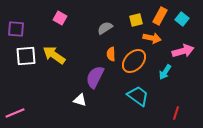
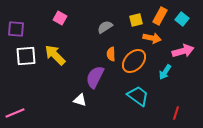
gray semicircle: moved 1 px up
yellow arrow: moved 1 px right; rotated 10 degrees clockwise
